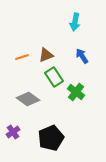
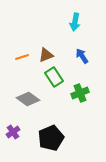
green cross: moved 4 px right, 1 px down; rotated 30 degrees clockwise
